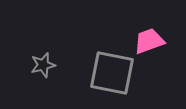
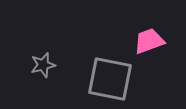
gray square: moved 2 px left, 6 px down
